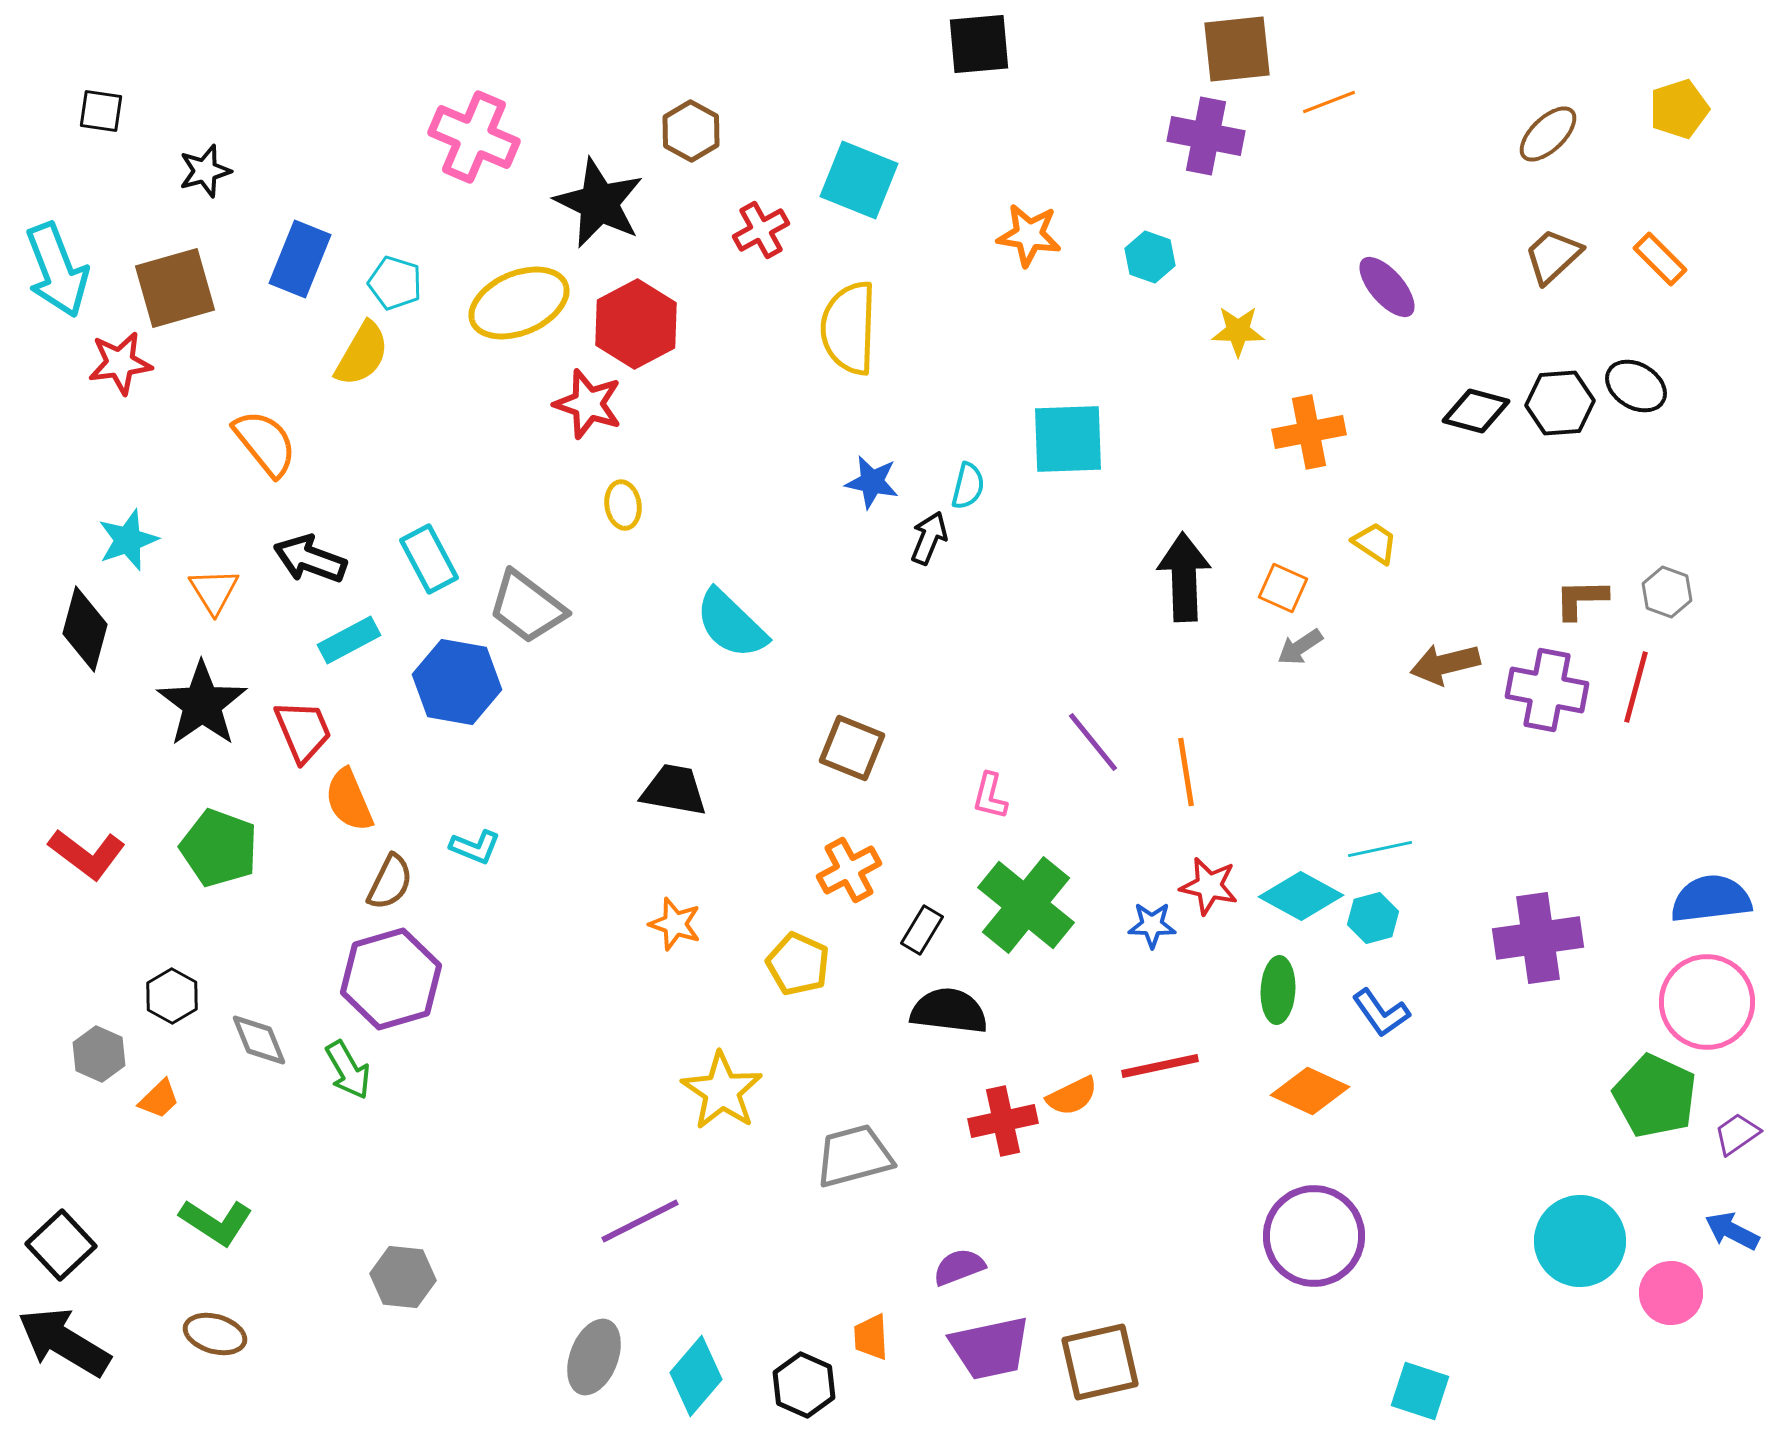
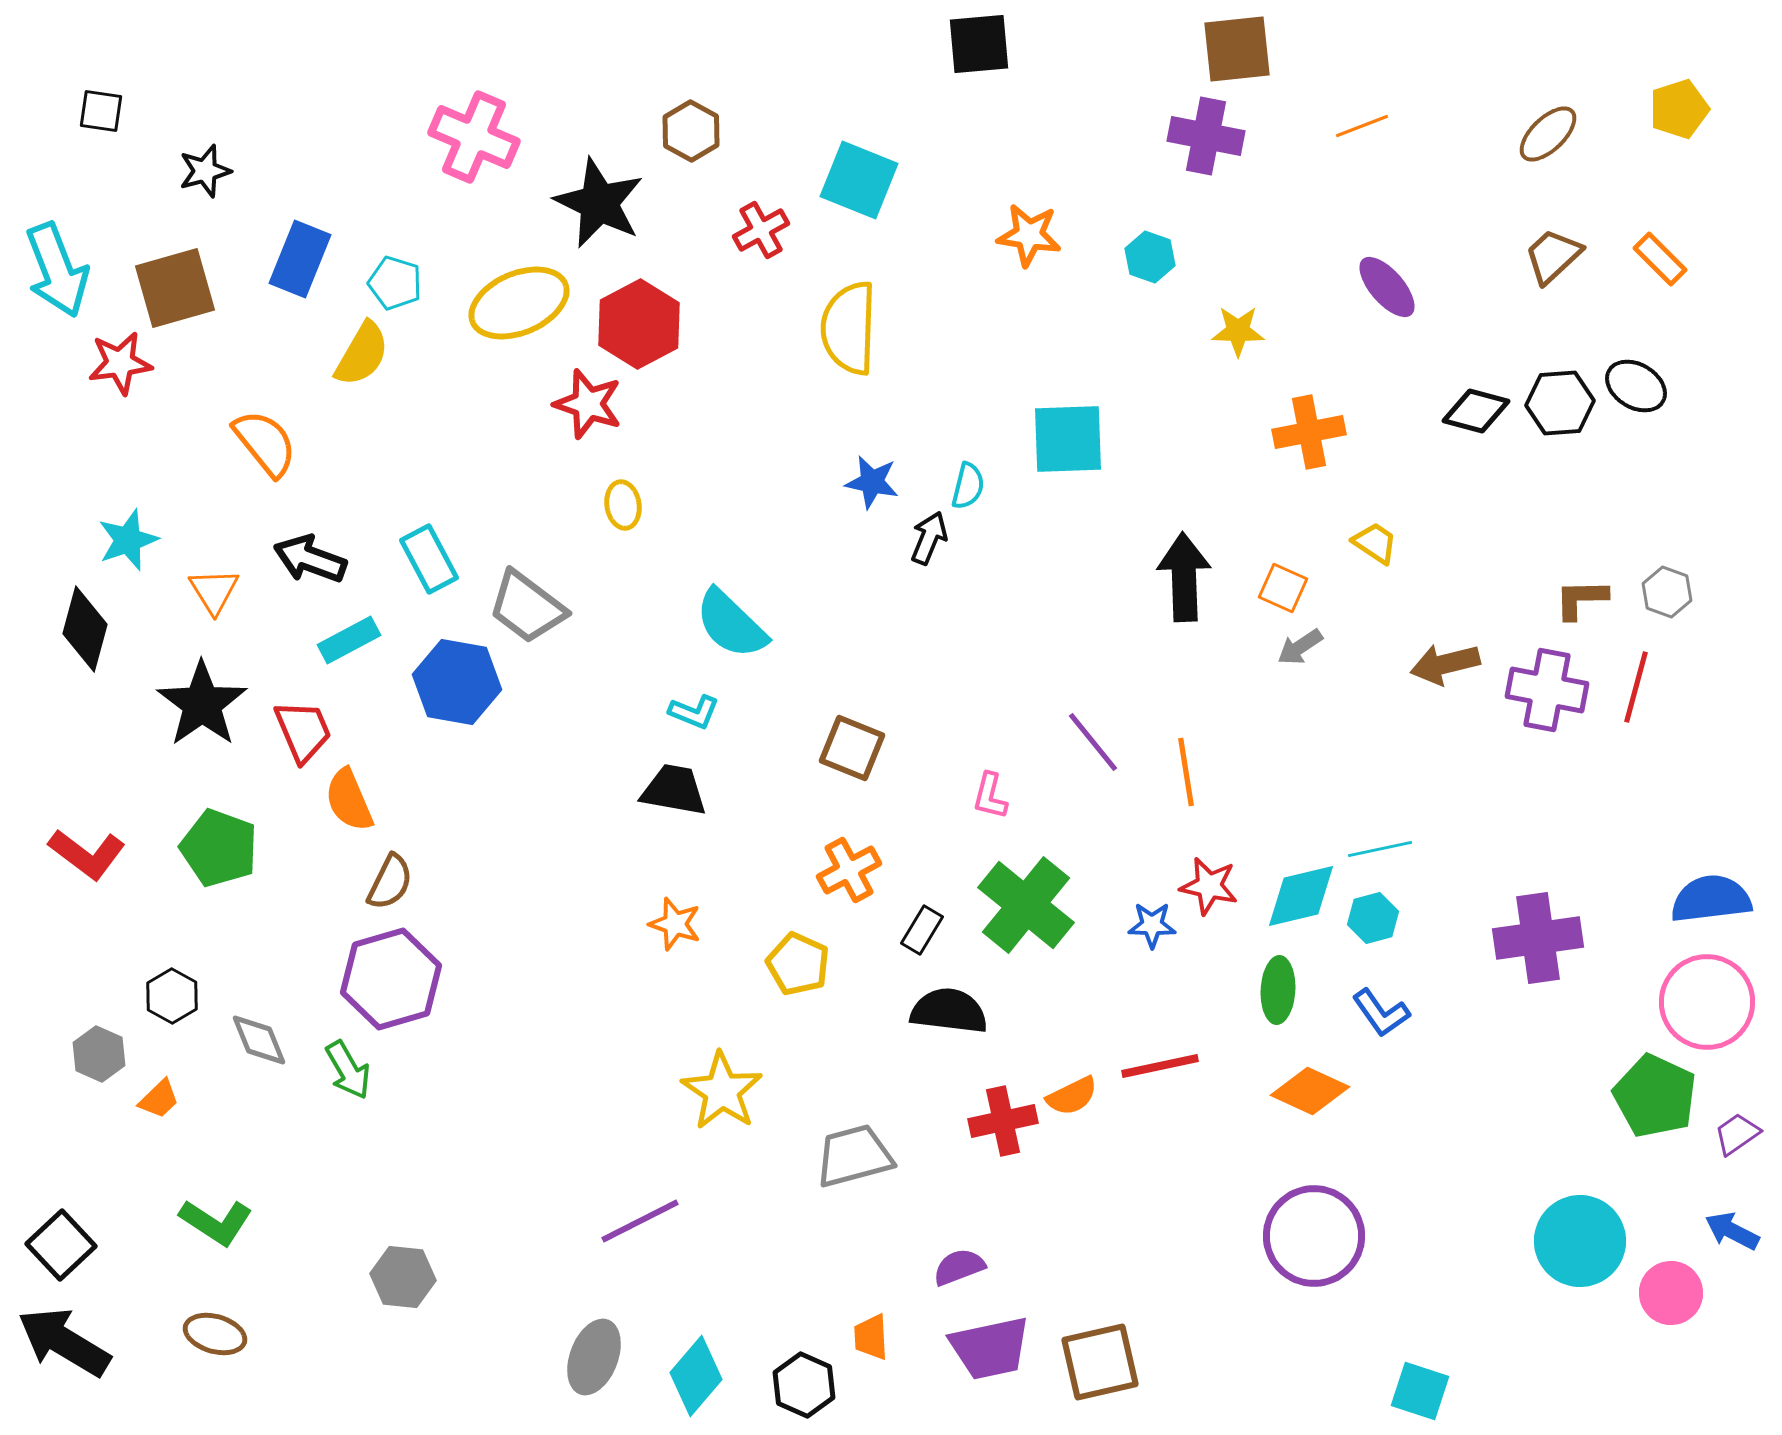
orange line at (1329, 102): moved 33 px right, 24 px down
red hexagon at (636, 324): moved 3 px right
cyan L-shape at (475, 847): moved 219 px right, 135 px up
cyan diamond at (1301, 896): rotated 42 degrees counterclockwise
